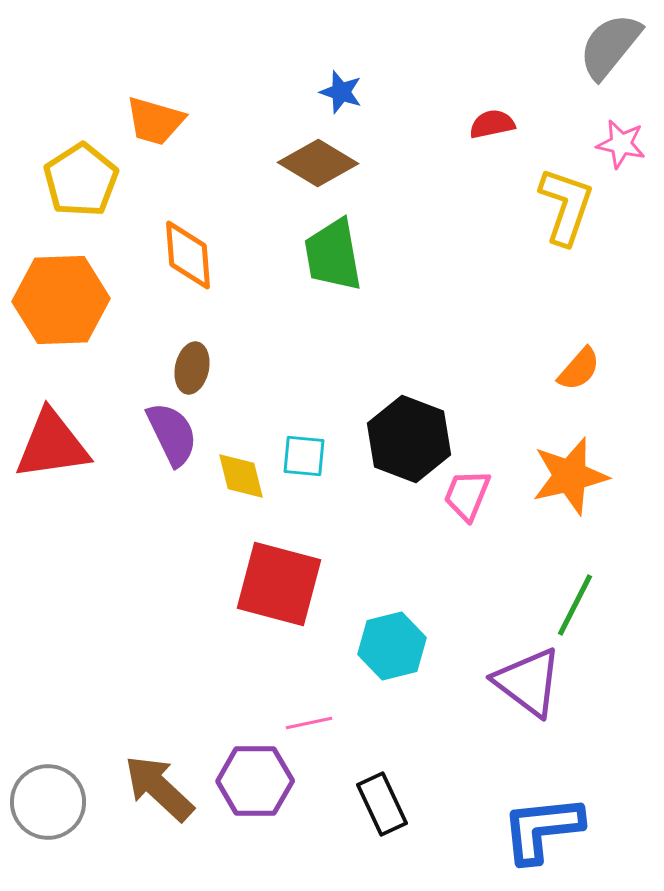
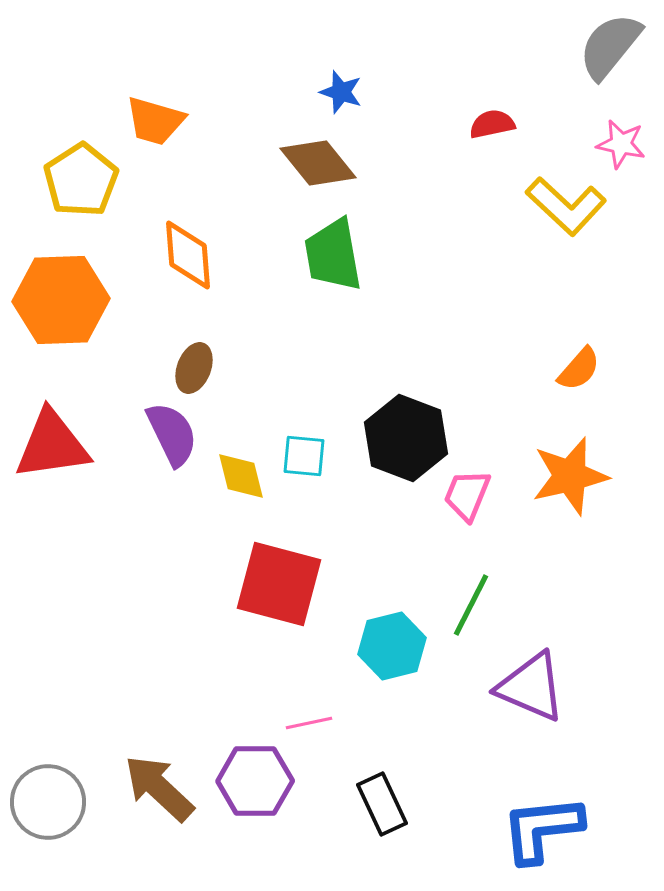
brown diamond: rotated 20 degrees clockwise
yellow L-shape: rotated 114 degrees clockwise
brown ellipse: moved 2 px right; rotated 9 degrees clockwise
black hexagon: moved 3 px left, 1 px up
green line: moved 104 px left
purple triangle: moved 3 px right, 5 px down; rotated 14 degrees counterclockwise
